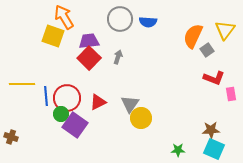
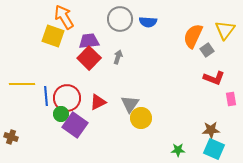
pink rectangle: moved 5 px down
